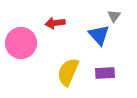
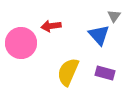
red arrow: moved 4 px left, 3 px down
purple rectangle: rotated 18 degrees clockwise
